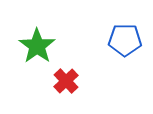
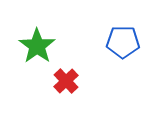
blue pentagon: moved 2 px left, 2 px down
